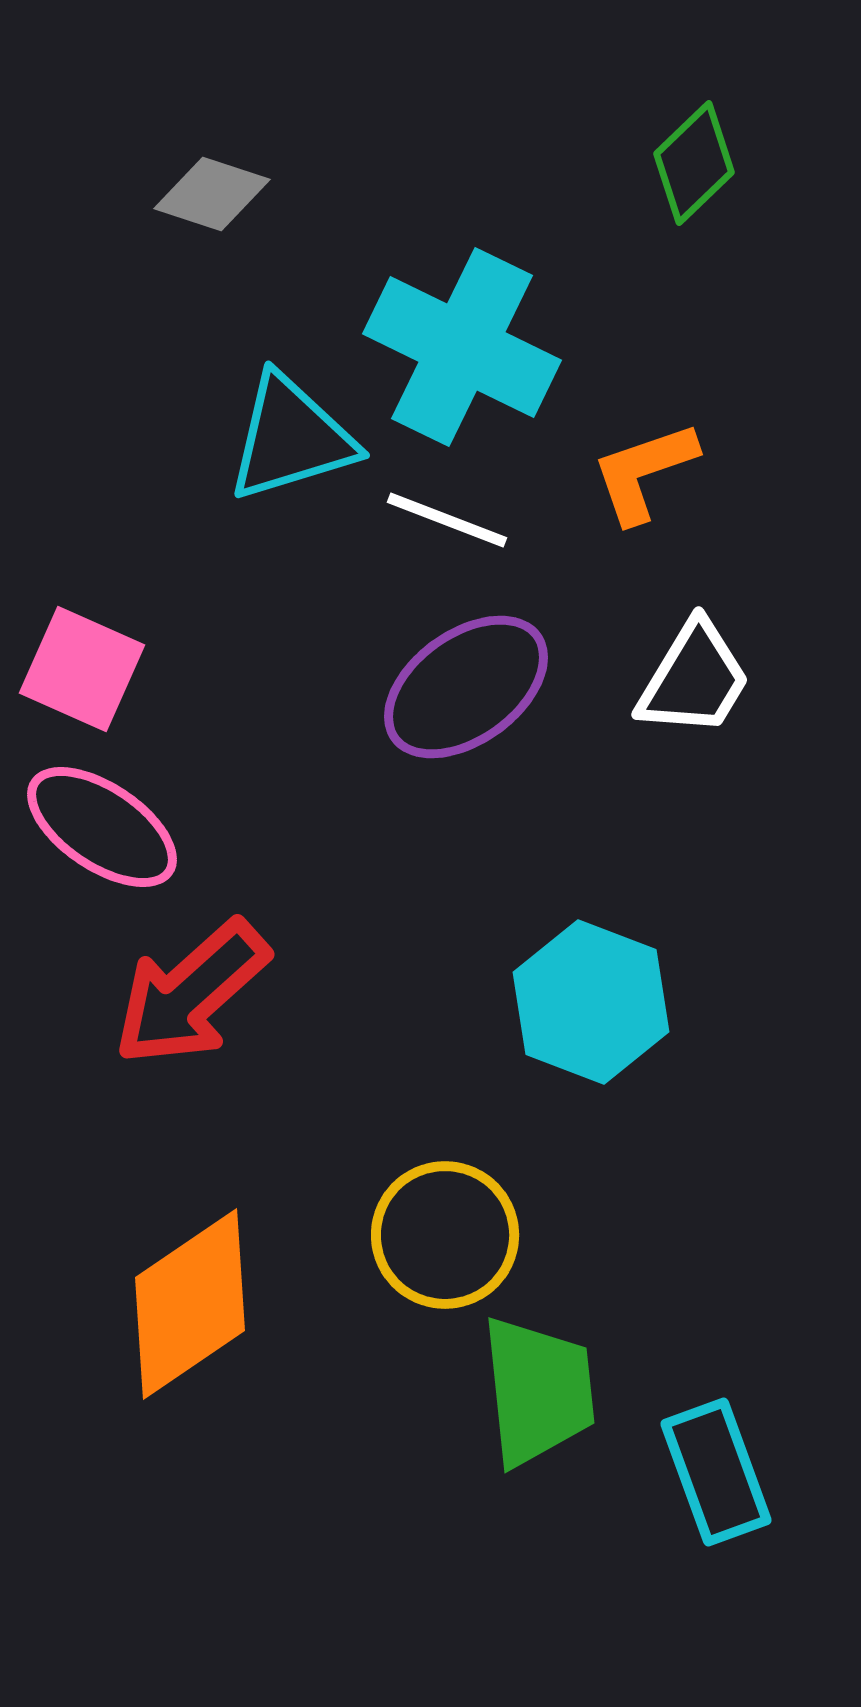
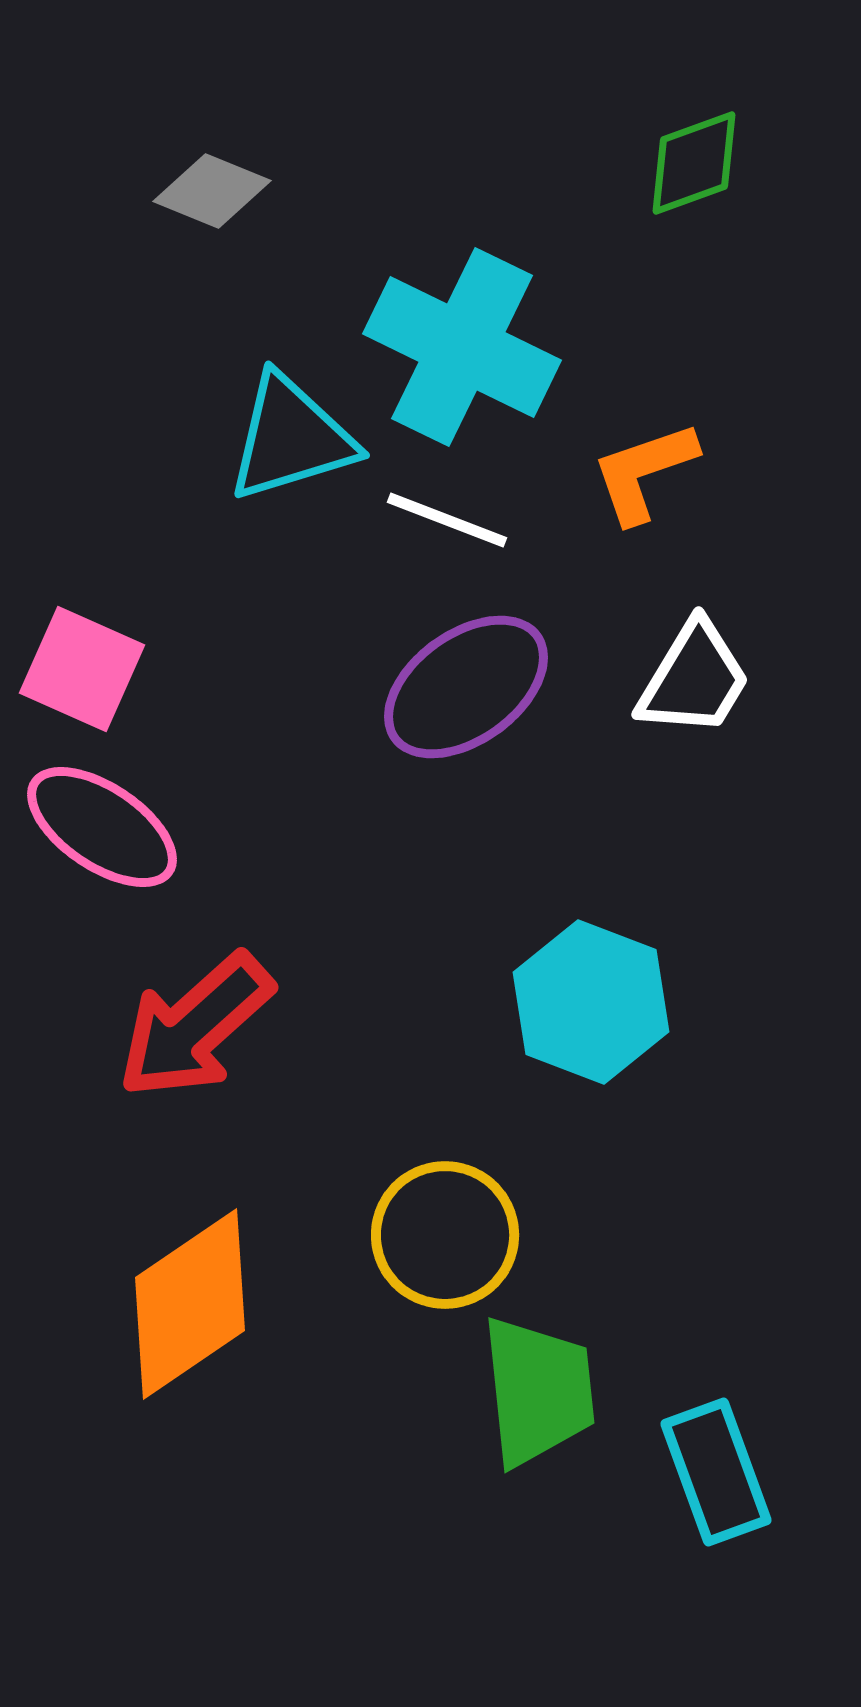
green diamond: rotated 24 degrees clockwise
gray diamond: moved 3 px up; rotated 4 degrees clockwise
red arrow: moved 4 px right, 33 px down
